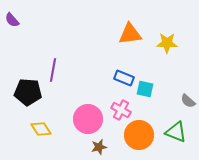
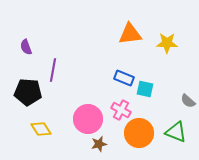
purple semicircle: moved 14 px right, 27 px down; rotated 21 degrees clockwise
orange circle: moved 2 px up
brown star: moved 3 px up
